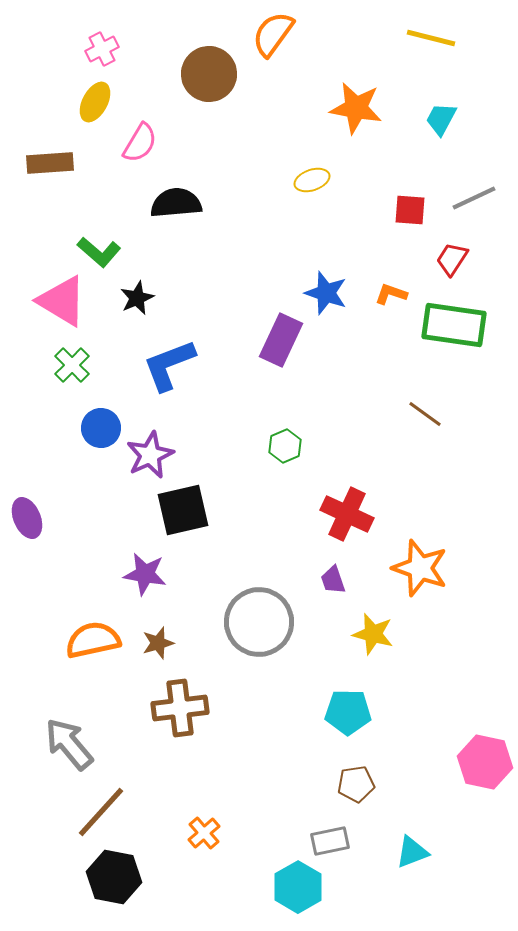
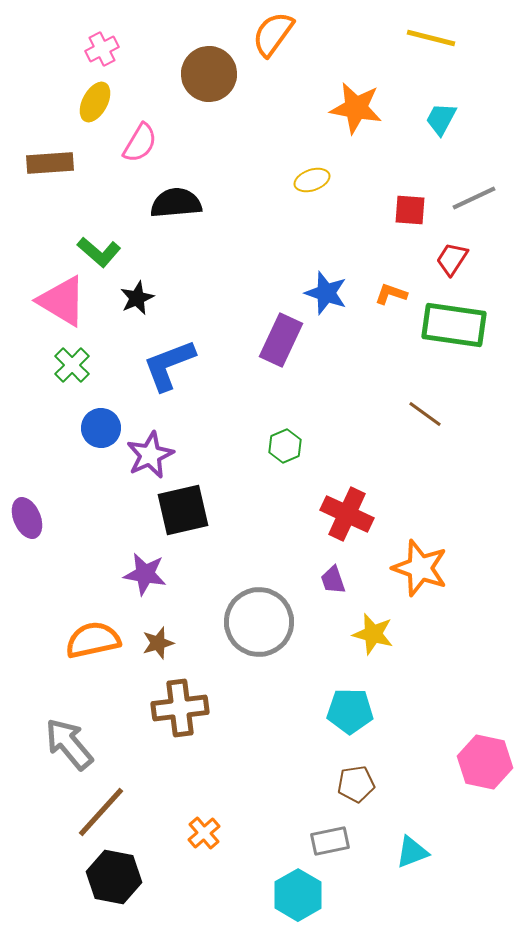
cyan pentagon at (348, 712): moved 2 px right, 1 px up
cyan hexagon at (298, 887): moved 8 px down
